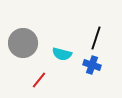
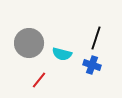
gray circle: moved 6 px right
